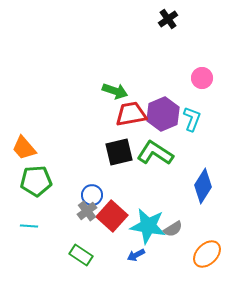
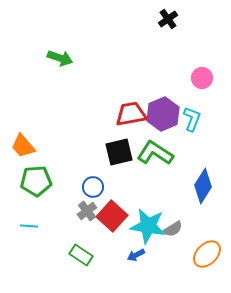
green arrow: moved 55 px left, 33 px up
orange trapezoid: moved 1 px left, 2 px up
blue circle: moved 1 px right, 8 px up
